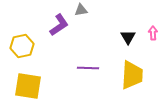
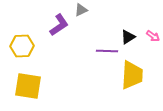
gray triangle: rotated 16 degrees counterclockwise
pink arrow: moved 3 px down; rotated 128 degrees clockwise
black triangle: rotated 28 degrees clockwise
yellow hexagon: rotated 10 degrees clockwise
purple line: moved 19 px right, 17 px up
